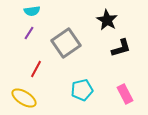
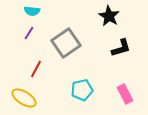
cyan semicircle: rotated 14 degrees clockwise
black star: moved 2 px right, 4 px up
